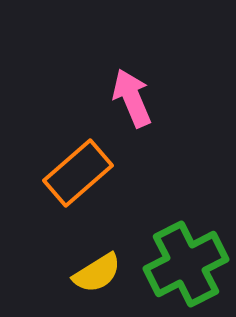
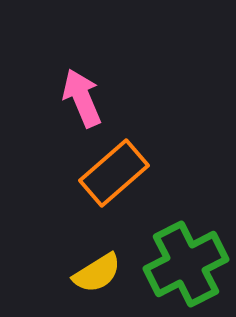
pink arrow: moved 50 px left
orange rectangle: moved 36 px right
